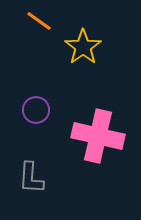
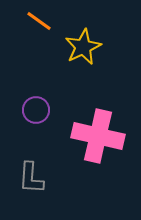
yellow star: rotated 9 degrees clockwise
